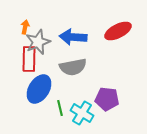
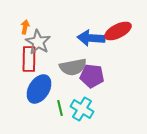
blue arrow: moved 18 px right, 1 px down
gray star: rotated 20 degrees counterclockwise
purple pentagon: moved 15 px left, 23 px up
cyan cross: moved 4 px up
